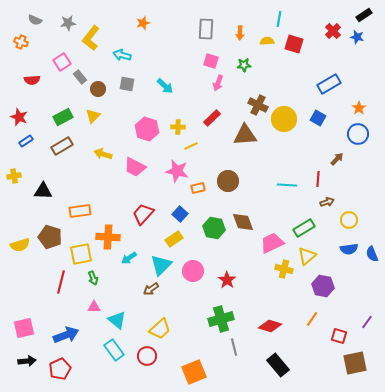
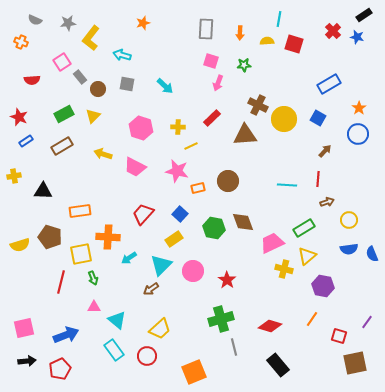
green rectangle at (63, 117): moved 1 px right, 3 px up
pink hexagon at (147, 129): moved 6 px left, 1 px up
brown arrow at (337, 159): moved 12 px left, 8 px up
